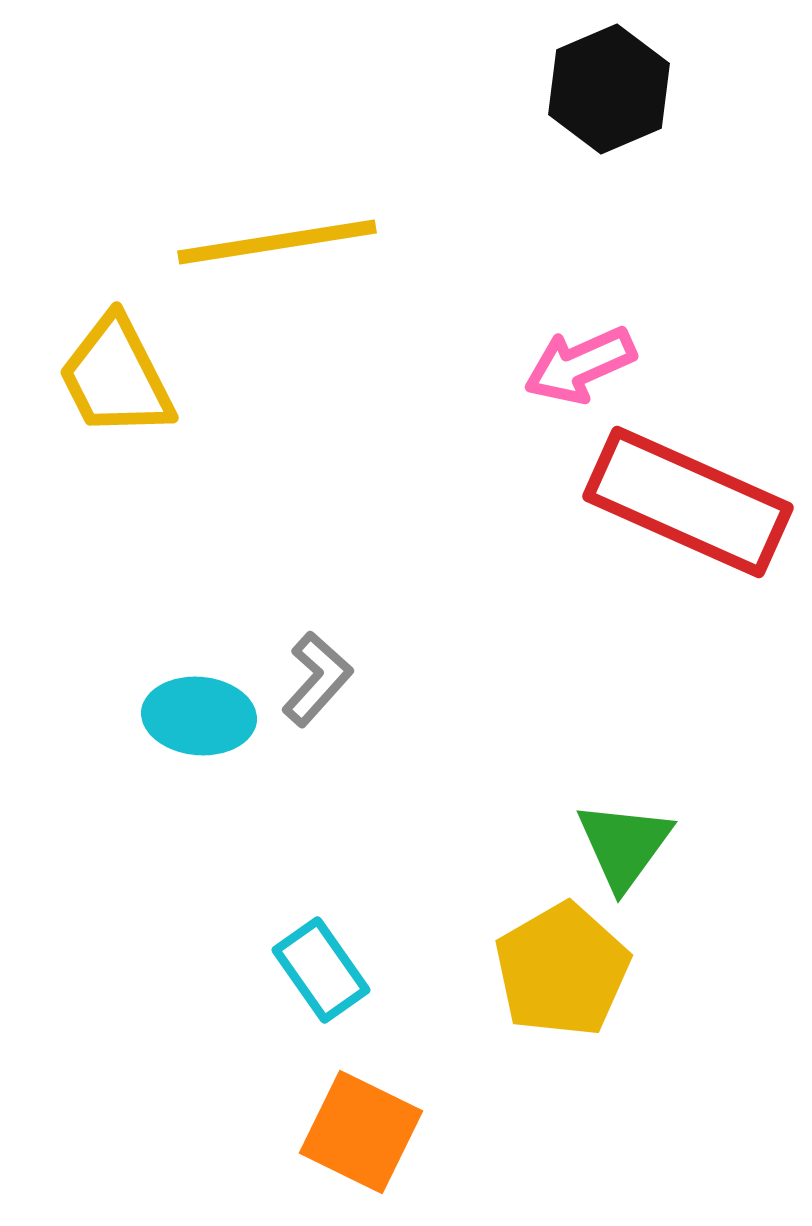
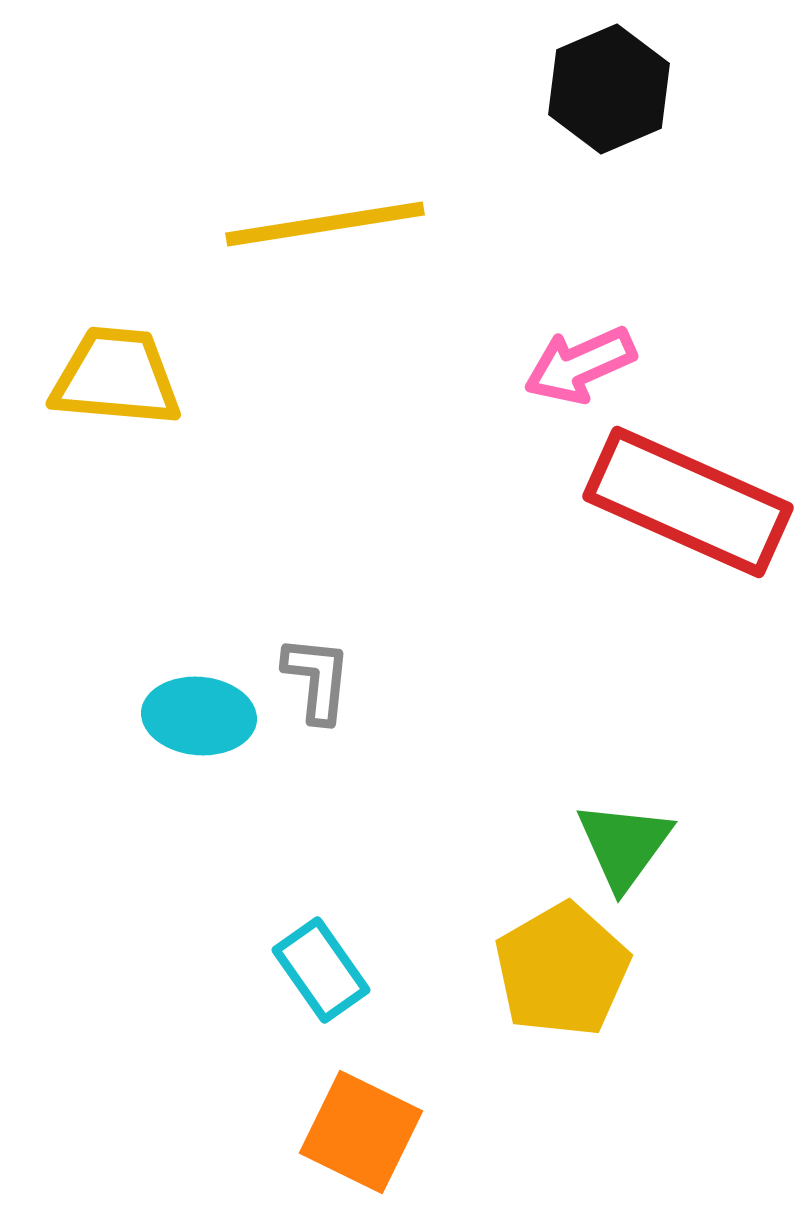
yellow line: moved 48 px right, 18 px up
yellow trapezoid: rotated 122 degrees clockwise
gray L-shape: rotated 36 degrees counterclockwise
